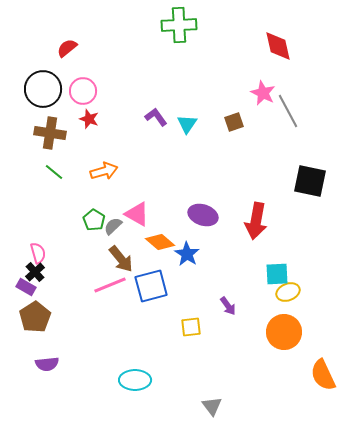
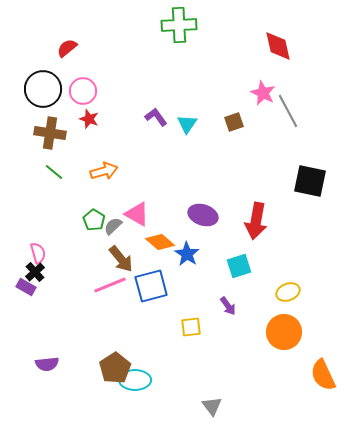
cyan square: moved 38 px left, 8 px up; rotated 15 degrees counterclockwise
brown pentagon: moved 80 px right, 51 px down
